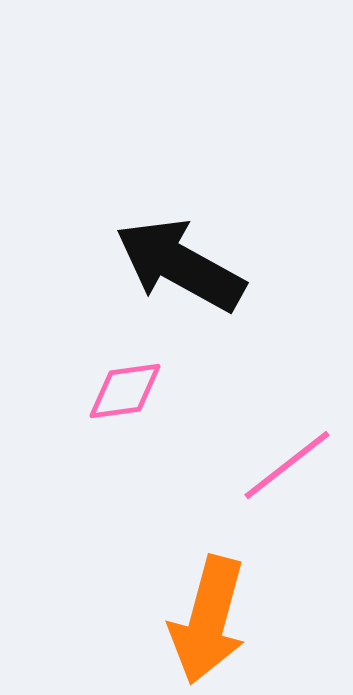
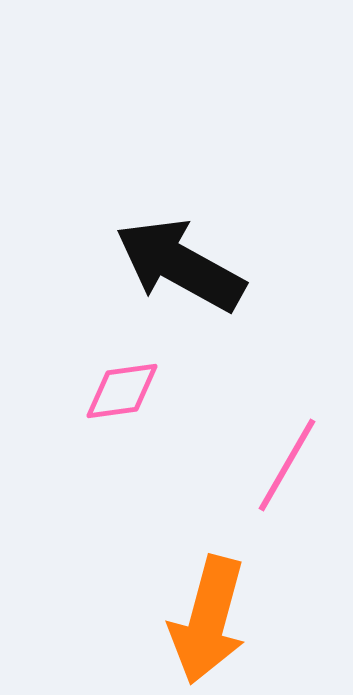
pink diamond: moved 3 px left
pink line: rotated 22 degrees counterclockwise
